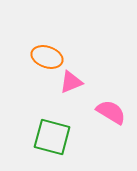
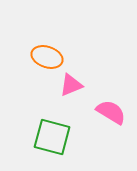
pink triangle: moved 3 px down
